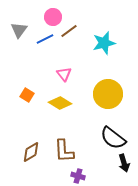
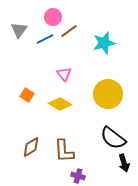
yellow diamond: moved 1 px down
brown diamond: moved 5 px up
